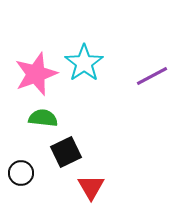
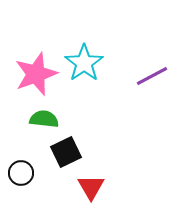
green semicircle: moved 1 px right, 1 px down
